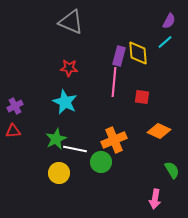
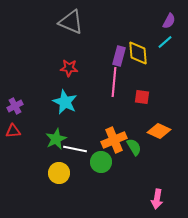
green semicircle: moved 38 px left, 23 px up
pink arrow: moved 2 px right
